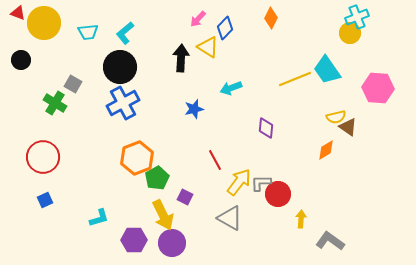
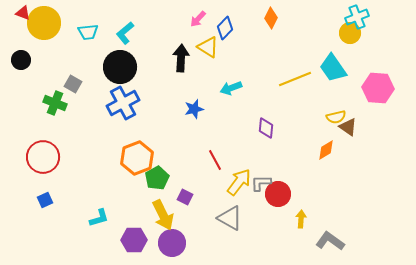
red triangle at (18, 13): moved 5 px right
cyan trapezoid at (327, 70): moved 6 px right, 2 px up
green cross at (55, 103): rotated 10 degrees counterclockwise
